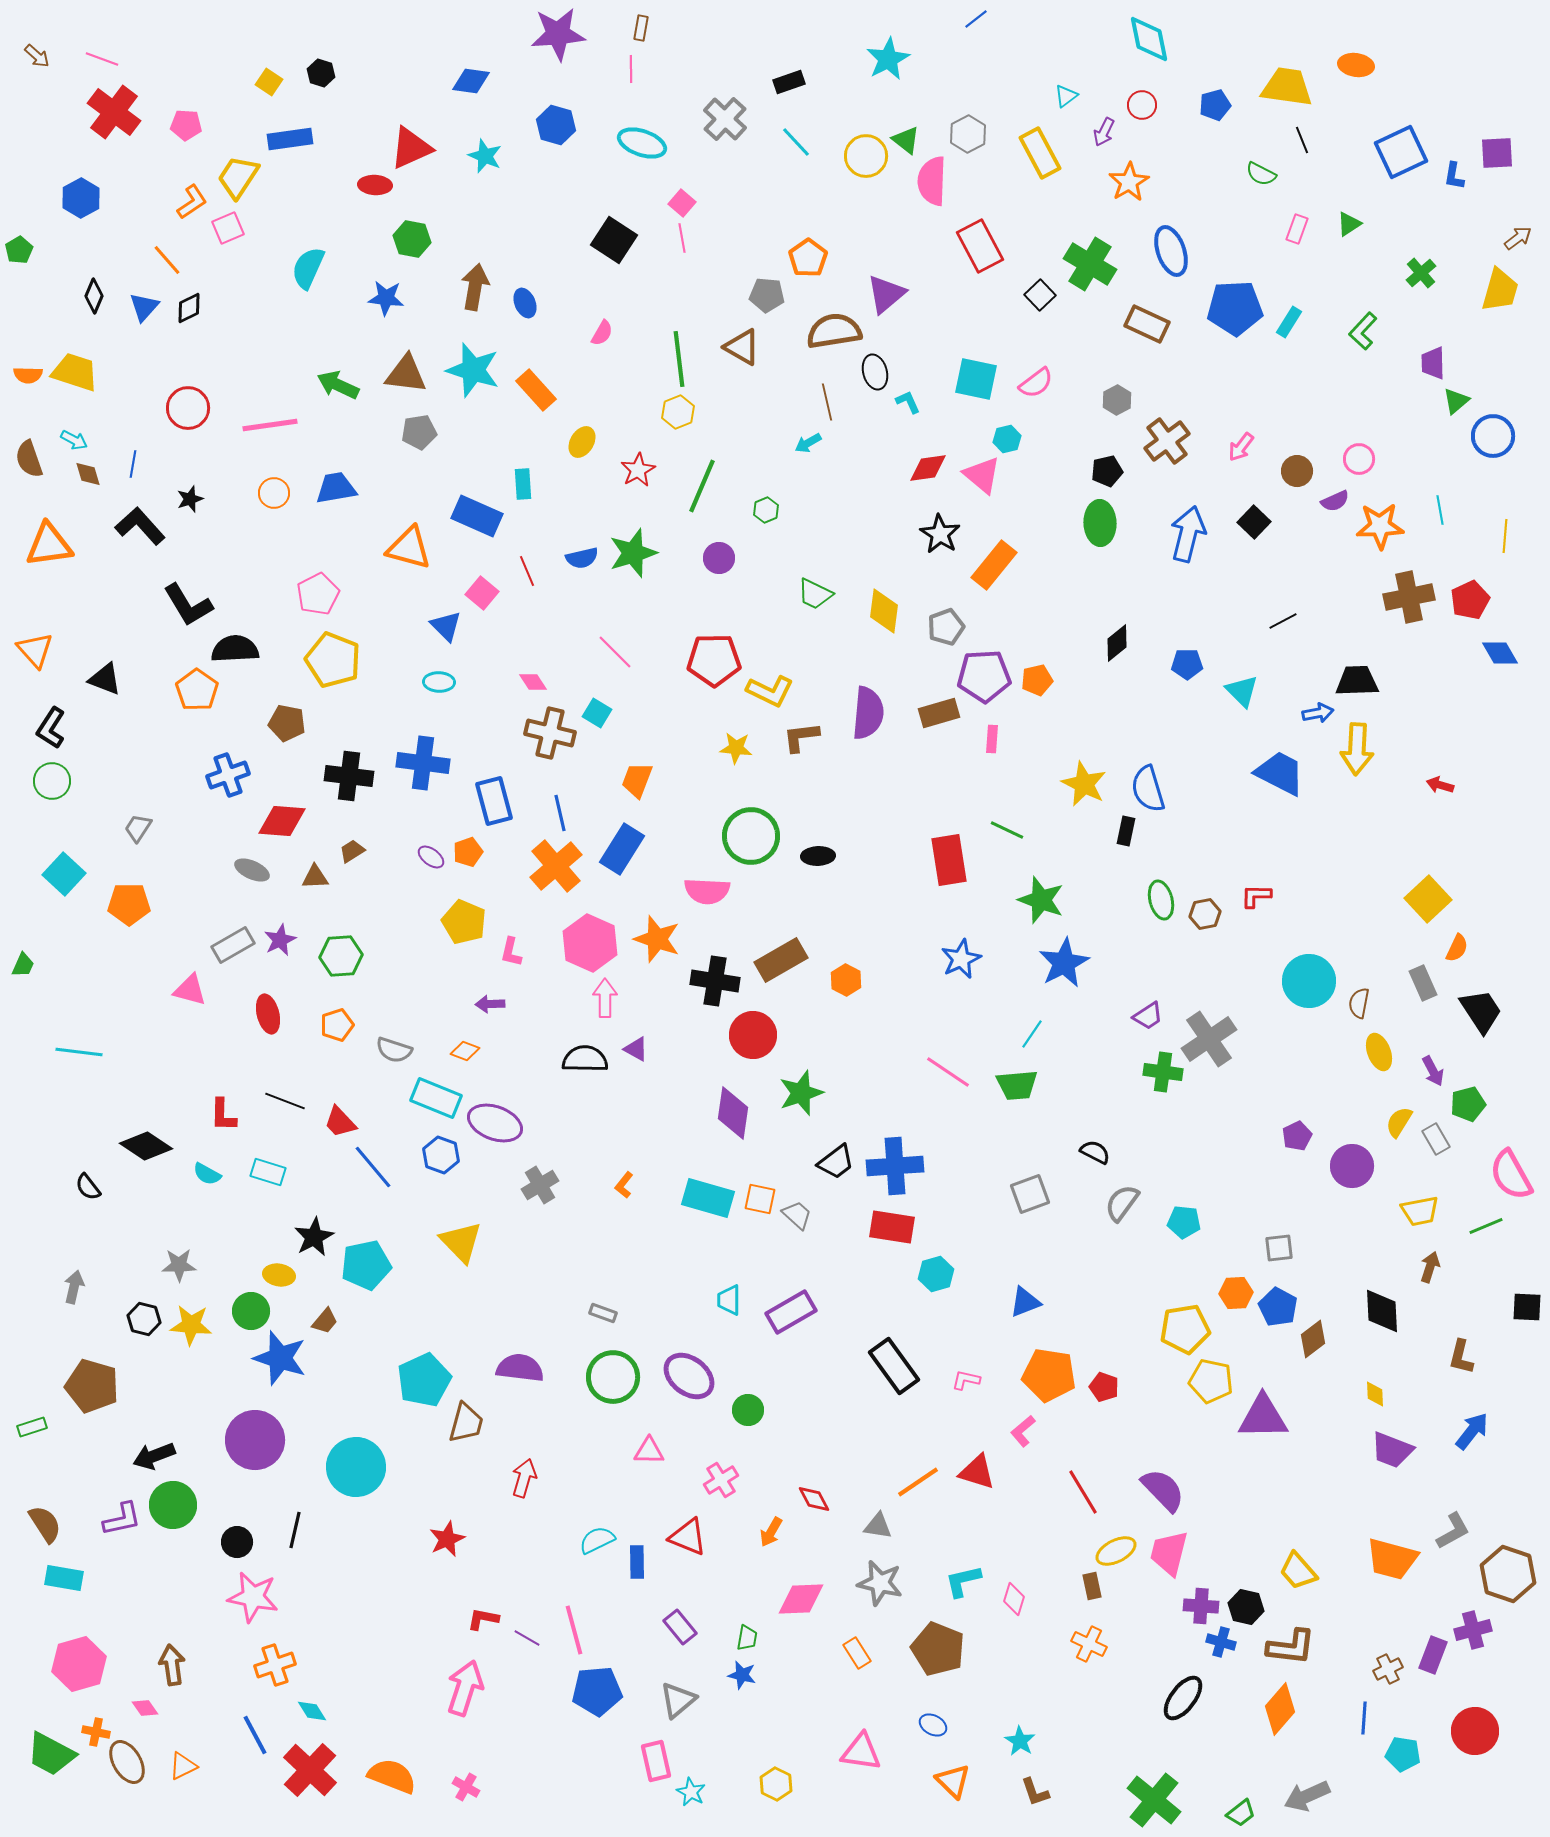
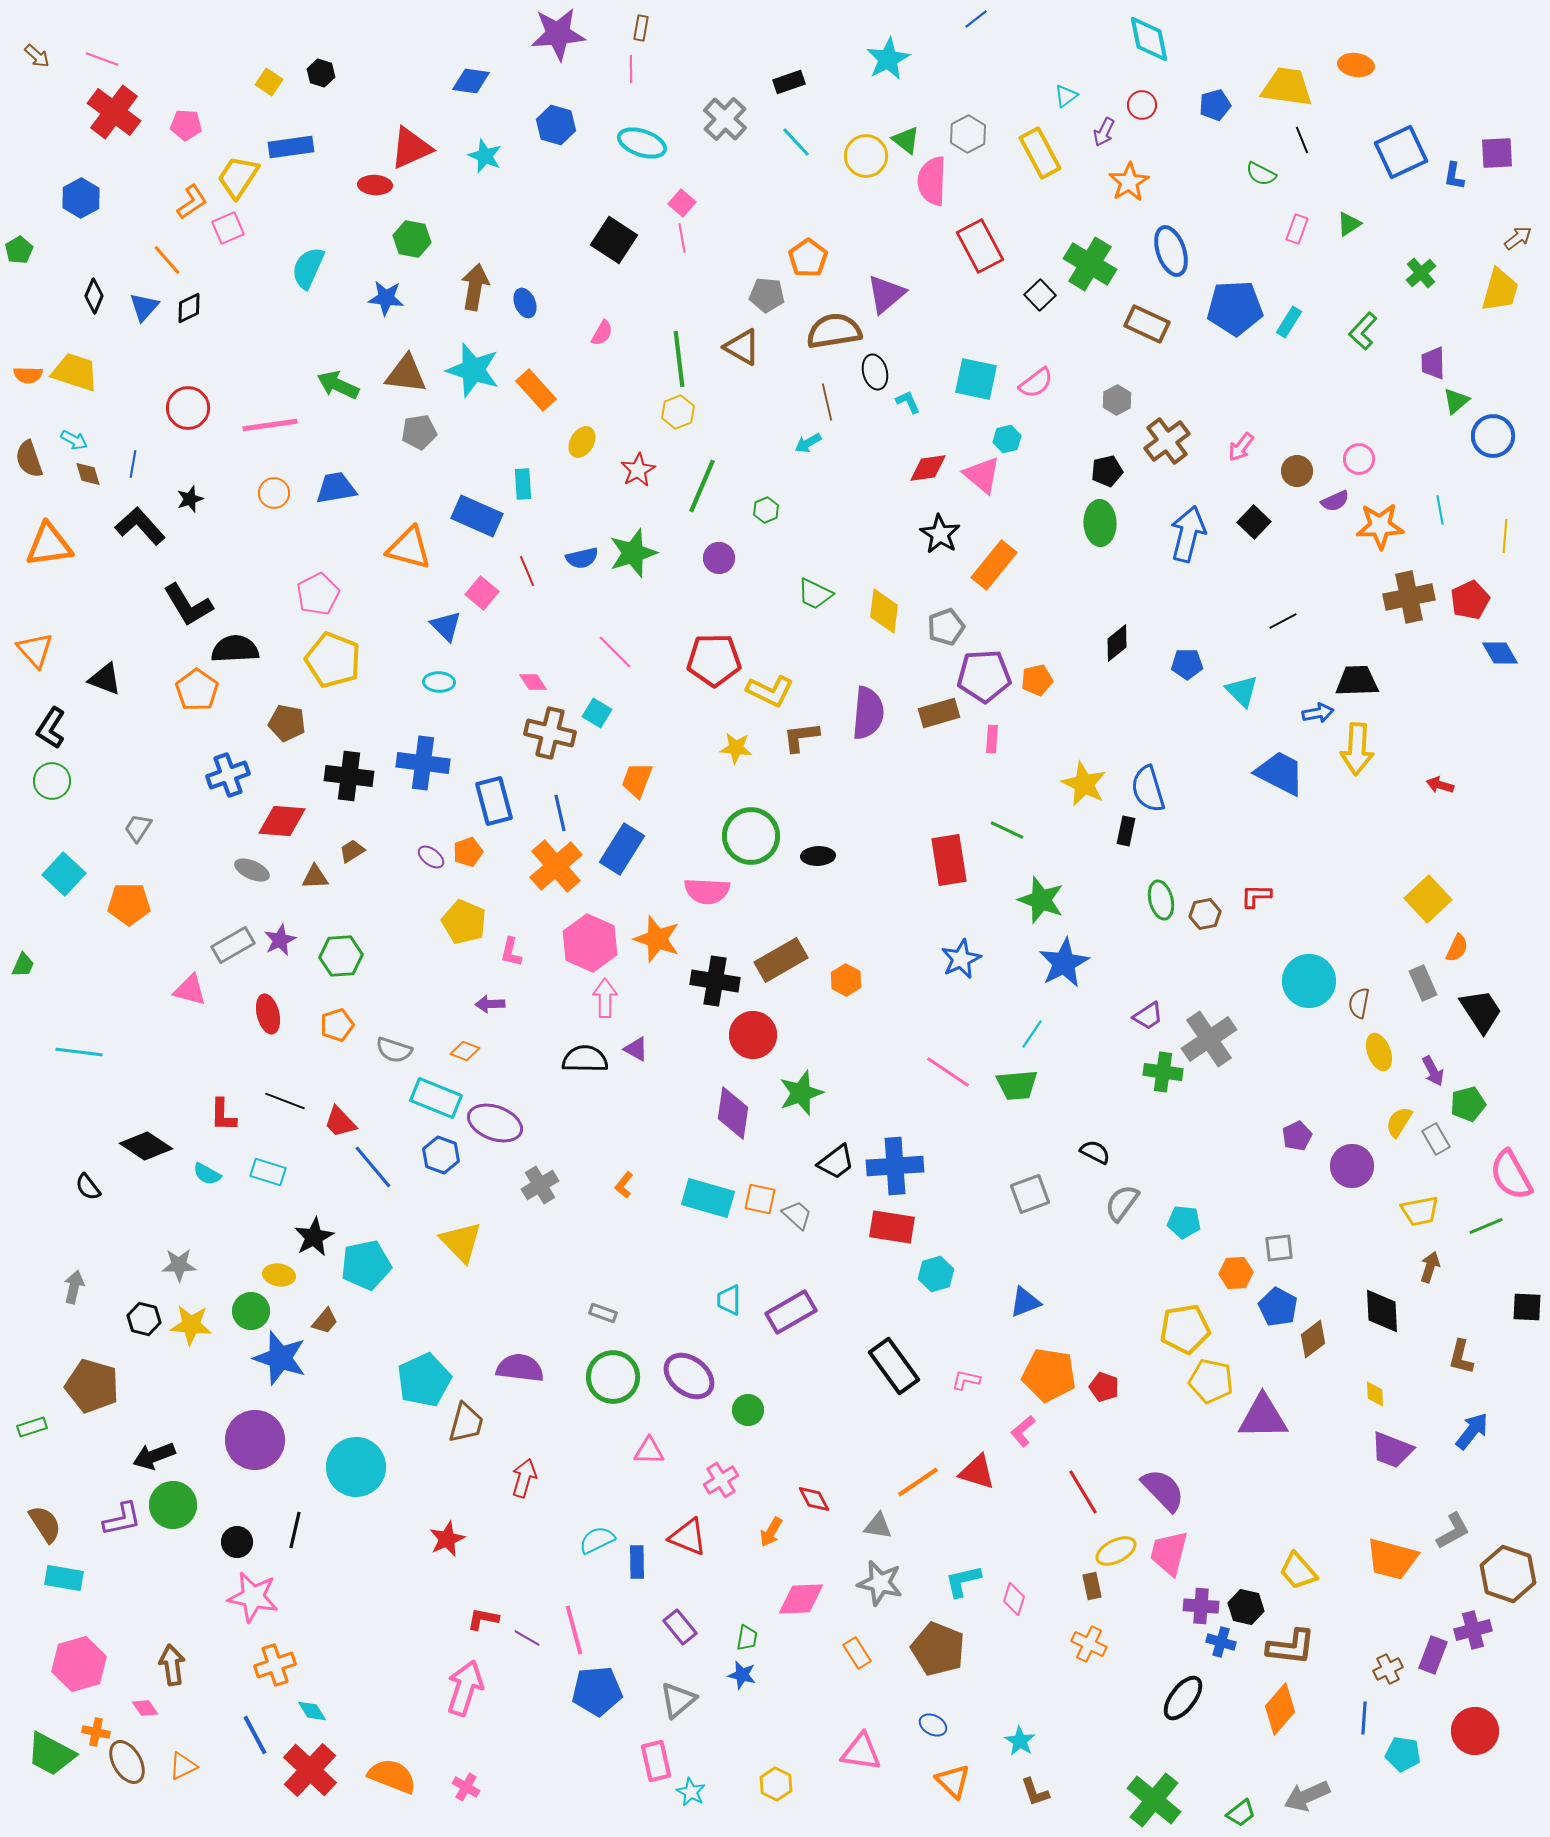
blue rectangle at (290, 139): moved 1 px right, 8 px down
orange hexagon at (1236, 1293): moved 20 px up
